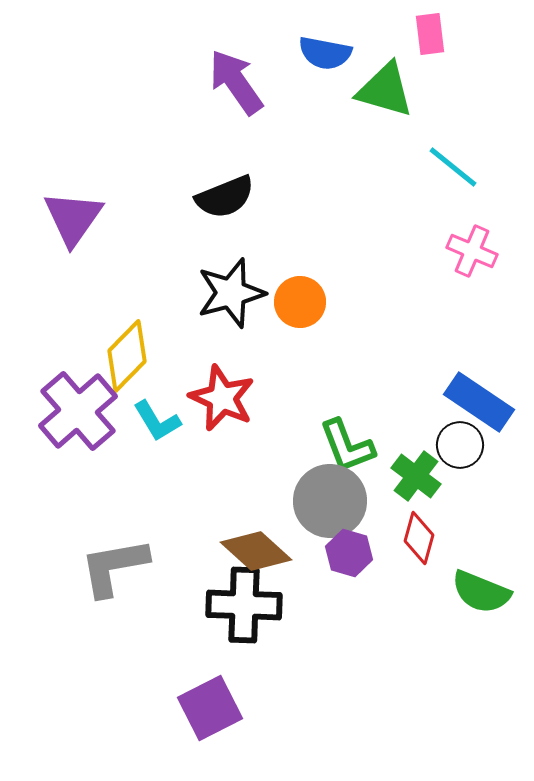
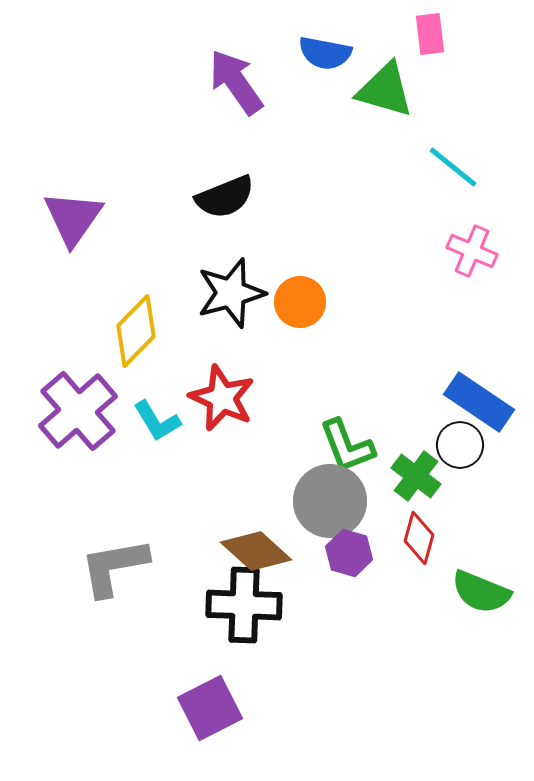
yellow diamond: moved 9 px right, 25 px up
